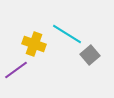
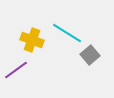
cyan line: moved 1 px up
yellow cross: moved 2 px left, 4 px up
